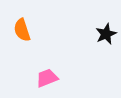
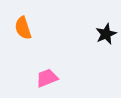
orange semicircle: moved 1 px right, 2 px up
